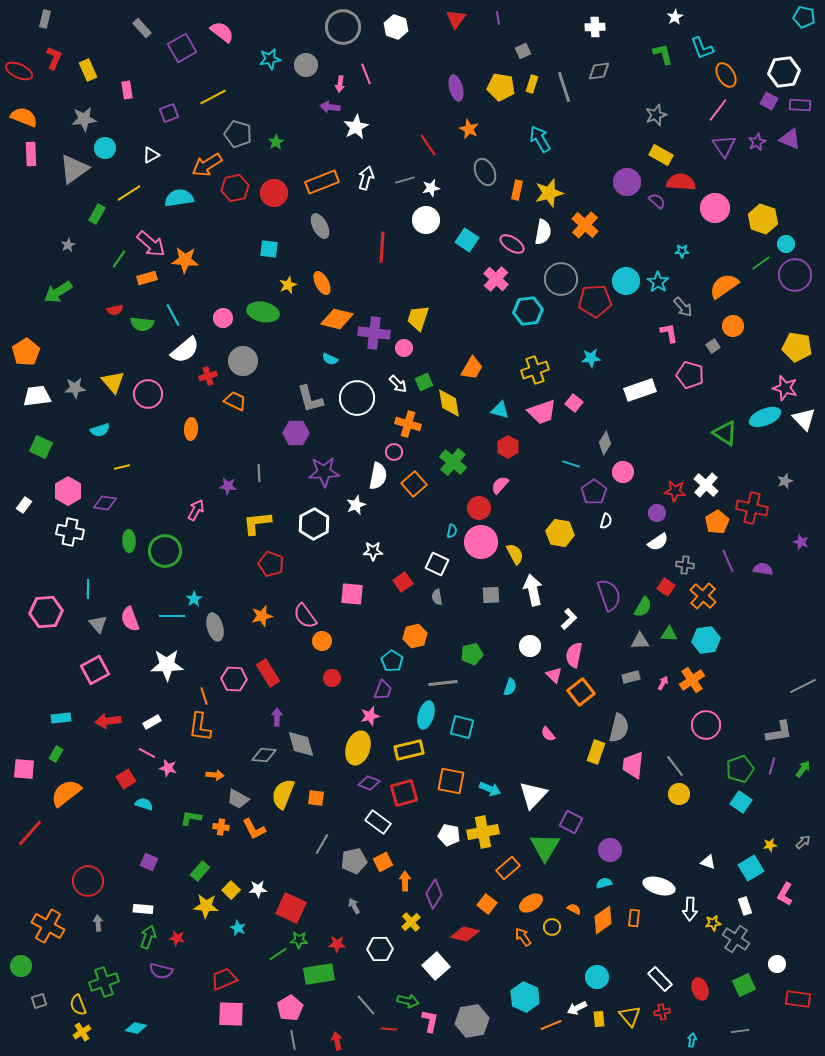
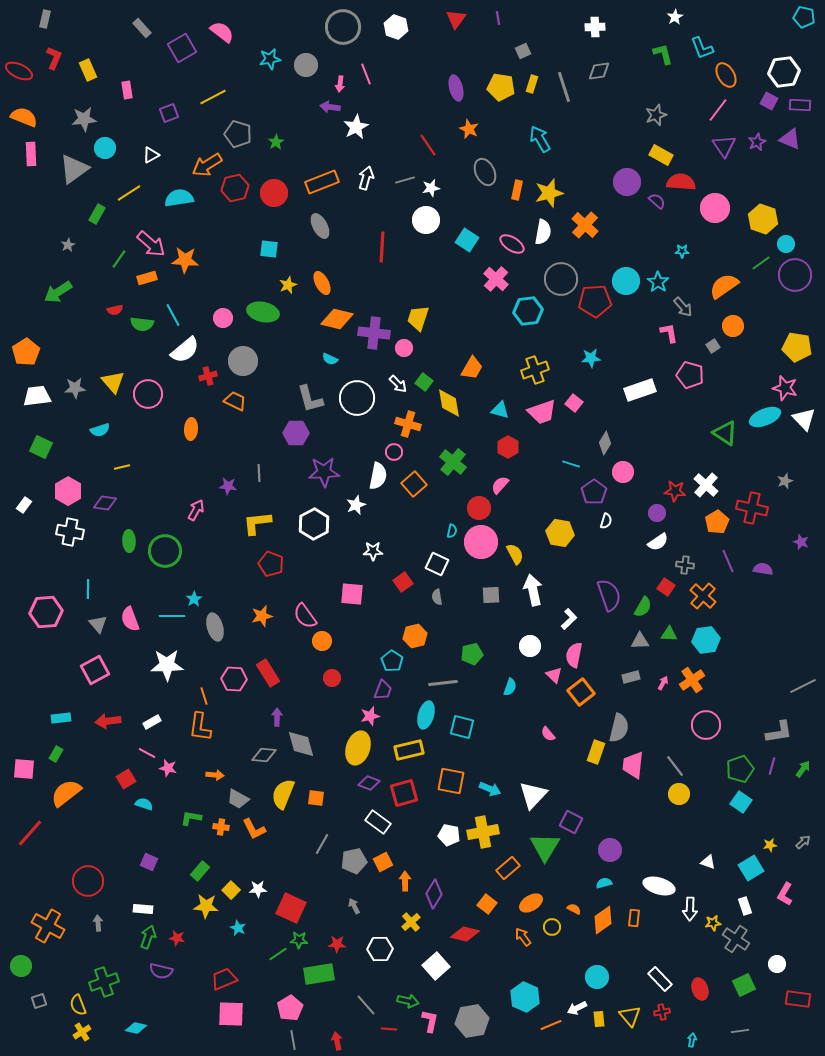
green square at (424, 382): rotated 30 degrees counterclockwise
